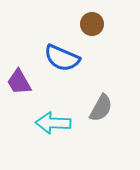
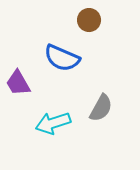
brown circle: moved 3 px left, 4 px up
purple trapezoid: moved 1 px left, 1 px down
cyan arrow: rotated 20 degrees counterclockwise
